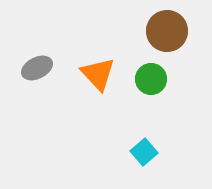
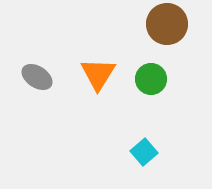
brown circle: moved 7 px up
gray ellipse: moved 9 px down; rotated 60 degrees clockwise
orange triangle: rotated 15 degrees clockwise
